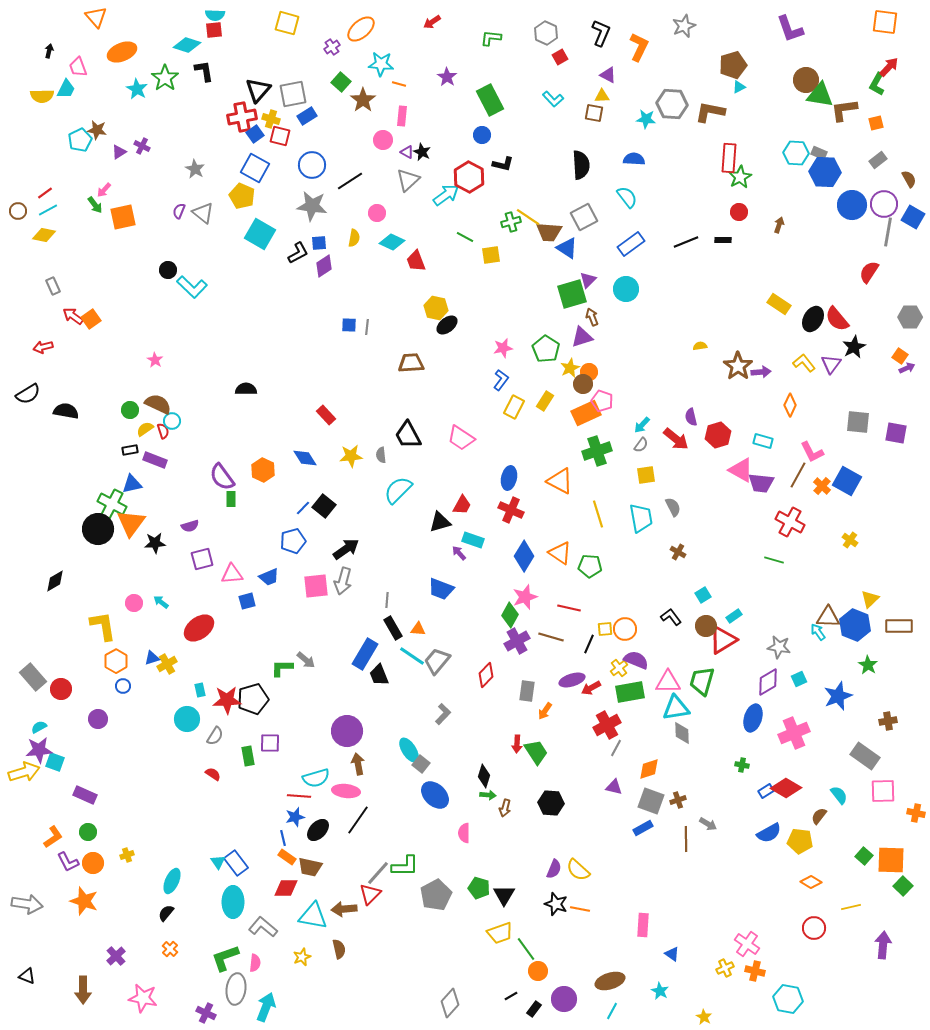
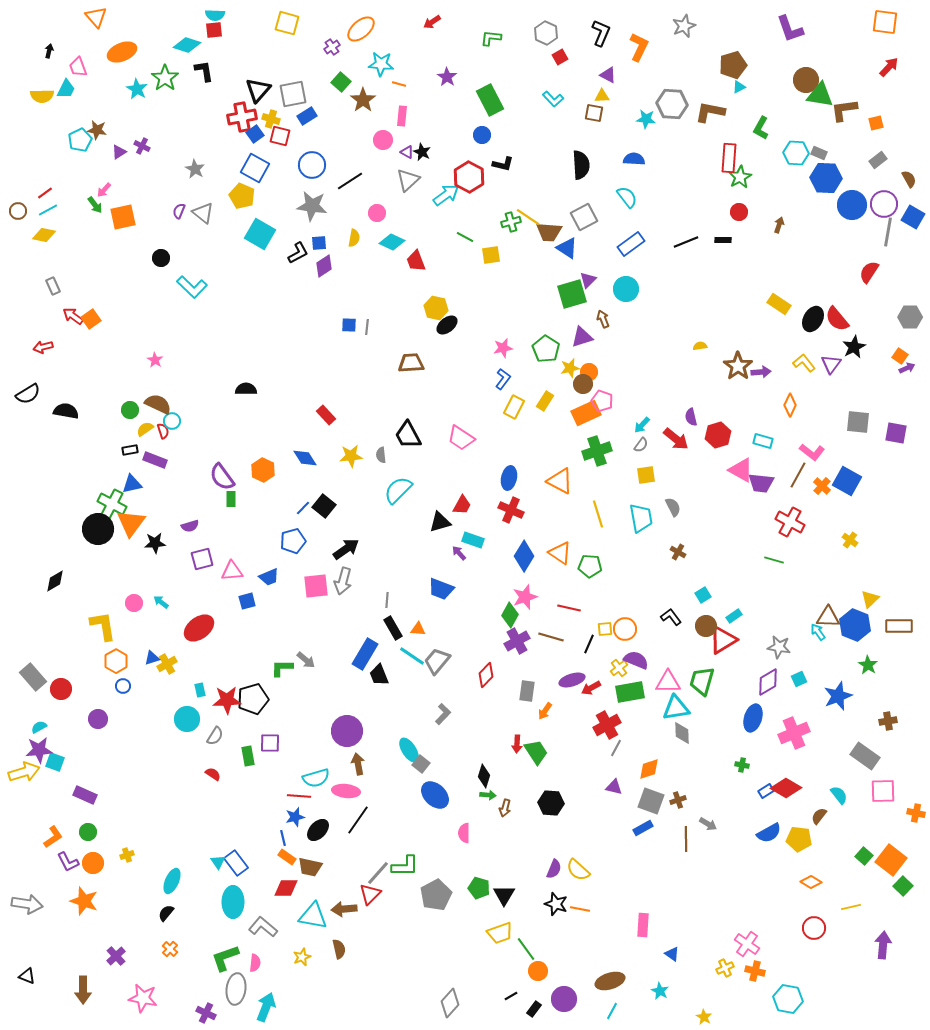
green L-shape at (877, 84): moved 116 px left, 44 px down
blue hexagon at (825, 172): moved 1 px right, 6 px down
black circle at (168, 270): moved 7 px left, 12 px up
brown arrow at (592, 317): moved 11 px right, 2 px down
yellow star at (570, 368): rotated 12 degrees clockwise
blue L-shape at (501, 380): moved 2 px right, 1 px up
pink L-shape at (812, 452): rotated 25 degrees counterclockwise
pink triangle at (232, 574): moved 3 px up
yellow pentagon at (800, 841): moved 1 px left, 2 px up
orange square at (891, 860): rotated 36 degrees clockwise
